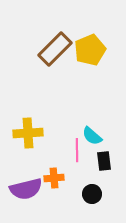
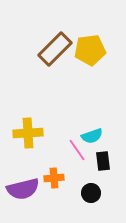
yellow pentagon: rotated 16 degrees clockwise
cyan semicircle: rotated 60 degrees counterclockwise
pink line: rotated 35 degrees counterclockwise
black rectangle: moved 1 px left
purple semicircle: moved 3 px left
black circle: moved 1 px left, 1 px up
